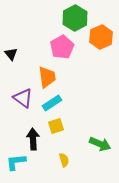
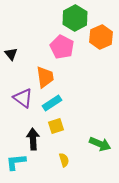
pink pentagon: rotated 15 degrees counterclockwise
orange trapezoid: moved 2 px left
